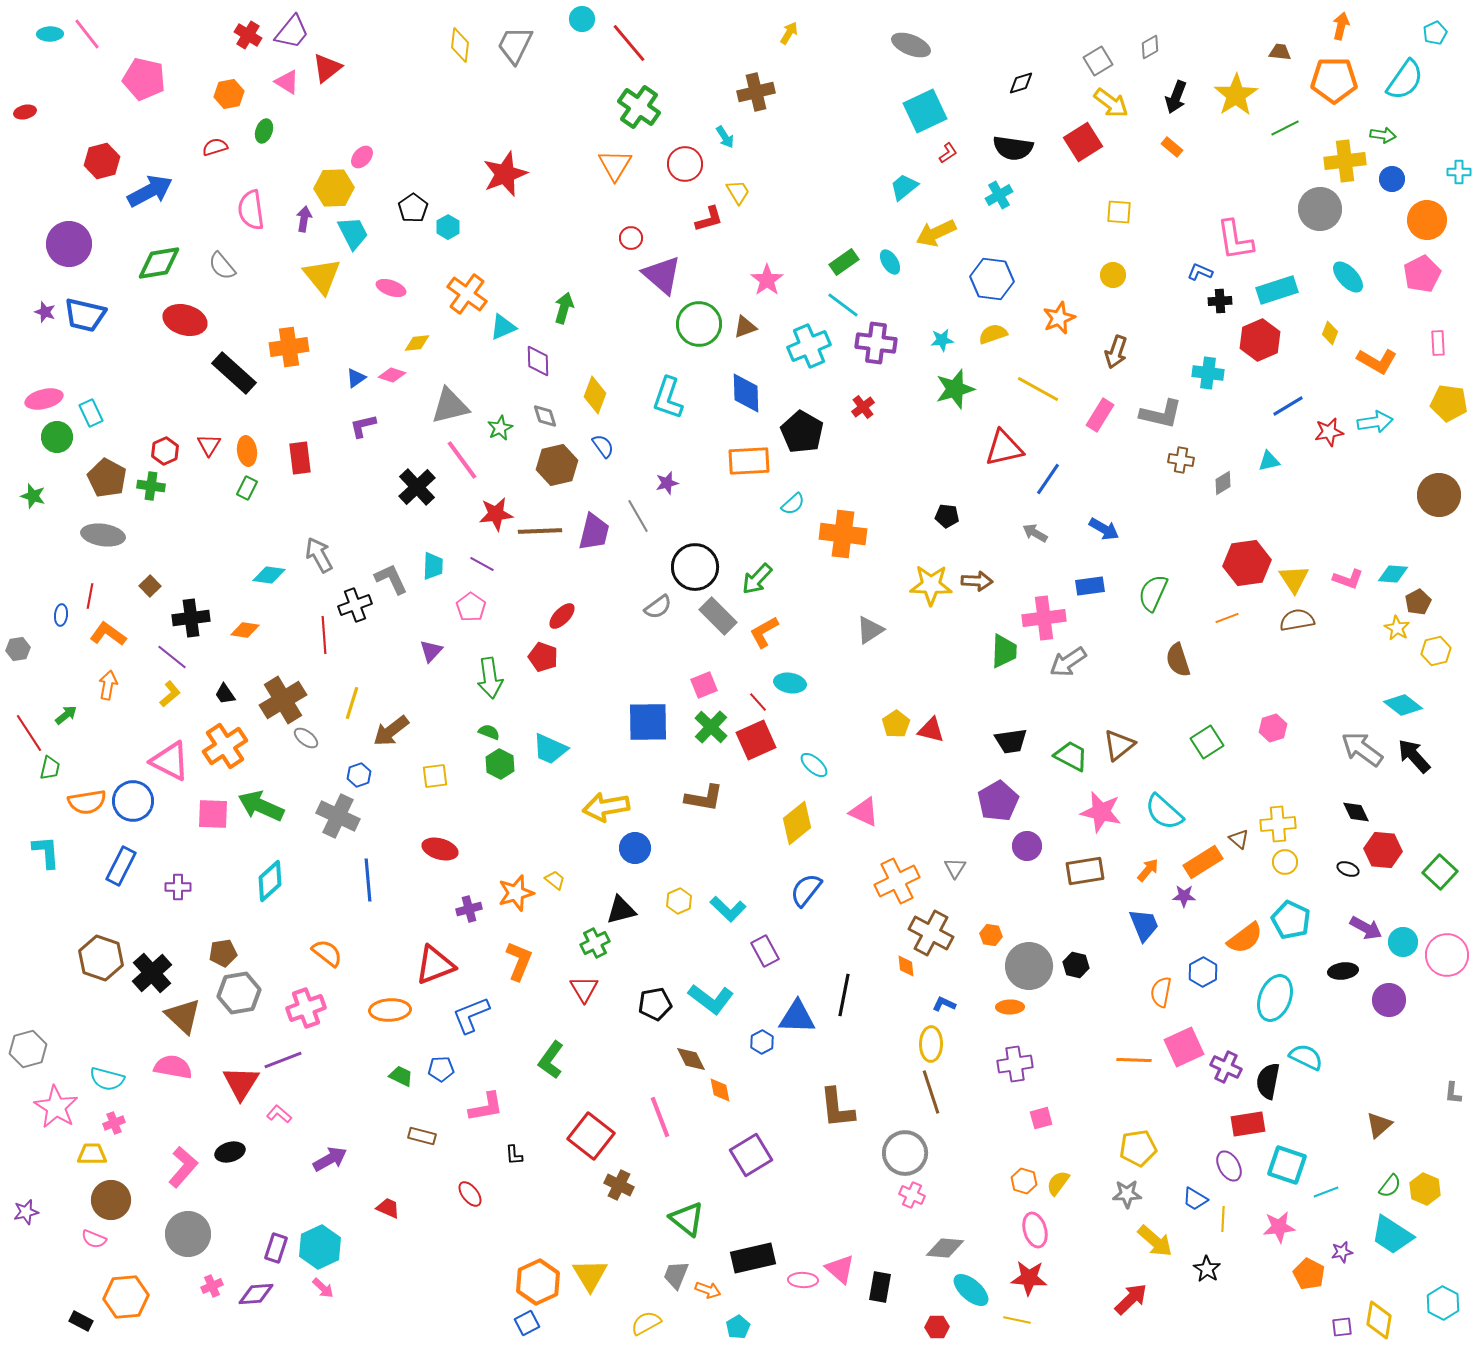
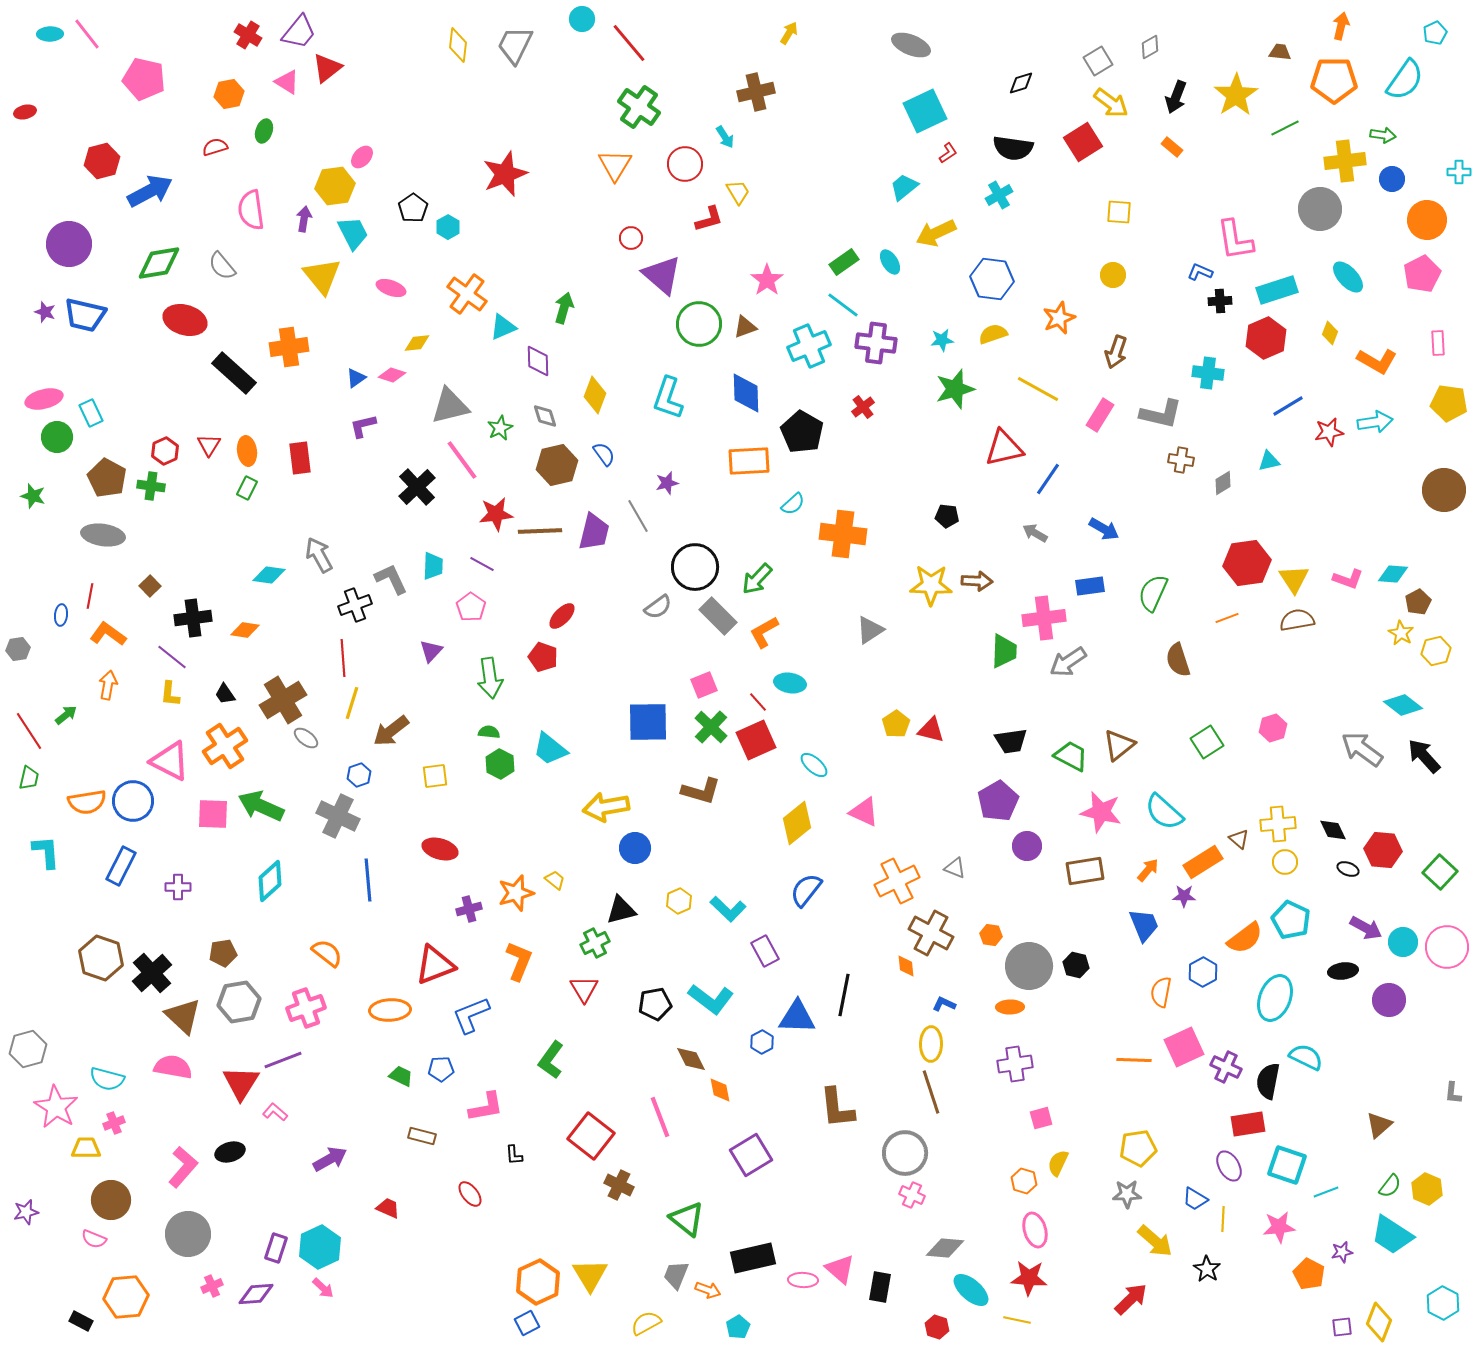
purple trapezoid at (292, 32): moved 7 px right
yellow diamond at (460, 45): moved 2 px left
yellow hexagon at (334, 188): moved 1 px right, 2 px up; rotated 6 degrees counterclockwise
red hexagon at (1260, 340): moved 6 px right, 2 px up
blue semicircle at (603, 446): moved 1 px right, 8 px down
brown circle at (1439, 495): moved 5 px right, 5 px up
black cross at (191, 618): moved 2 px right
yellow star at (1397, 628): moved 4 px right, 5 px down
red line at (324, 635): moved 19 px right, 23 px down
yellow L-shape at (170, 694): rotated 136 degrees clockwise
green semicircle at (489, 732): rotated 15 degrees counterclockwise
red line at (29, 733): moved 2 px up
cyan trapezoid at (550, 749): rotated 15 degrees clockwise
black arrow at (1414, 756): moved 10 px right
green trapezoid at (50, 768): moved 21 px left, 10 px down
brown L-shape at (704, 798): moved 3 px left, 7 px up; rotated 6 degrees clockwise
black diamond at (1356, 812): moved 23 px left, 18 px down
gray triangle at (955, 868): rotated 40 degrees counterclockwise
pink circle at (1447, 955): moved 8 px up
gray hexagon at (239, 993): moved 9 px down
pink L-shape at (279, 1114): moved 4 px left, 2 px up
yellow trapezoid at (92, 1154): moved 6 px left, 6 px up
yellow semicircle at (1058, 1183): moved 20 px up; rotated 12 degrees counterclockwise
yellow hexagon at (1425, 1189): moved 2 px right
yellow diamond at (1379, 1320): moved 2 px down; rotated 12 degrees clockwise
red hexagon at (937, 1327): rotated 20 degrees clockwise
